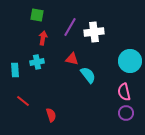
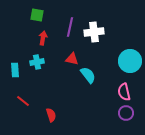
purple line: rotated 18 degrees counterclockwise
